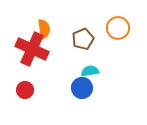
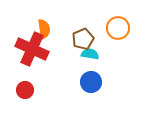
cyan semicircle: moved 17 px up; rotated 18 degrees clockwise
blue circle: moved 9 px right, 6 px up
